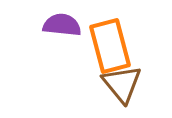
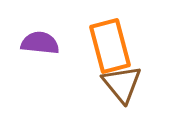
purple semicircle: moved 22 px left, 18 px down
